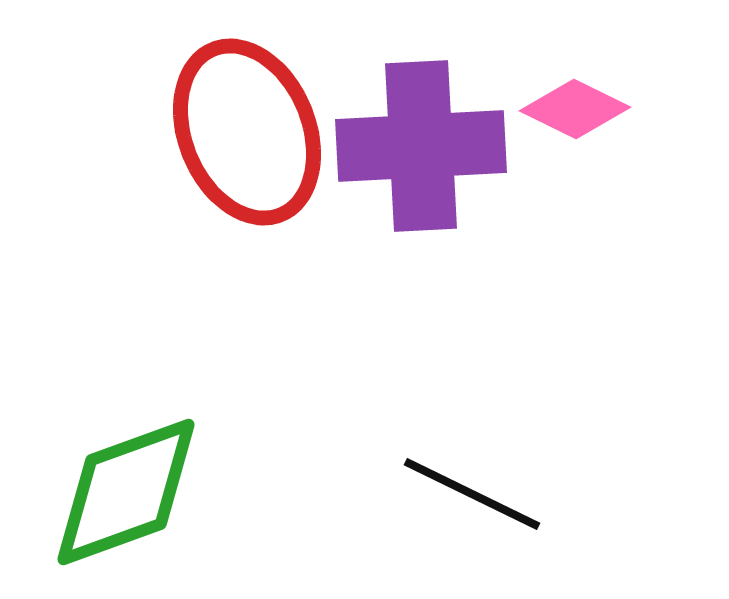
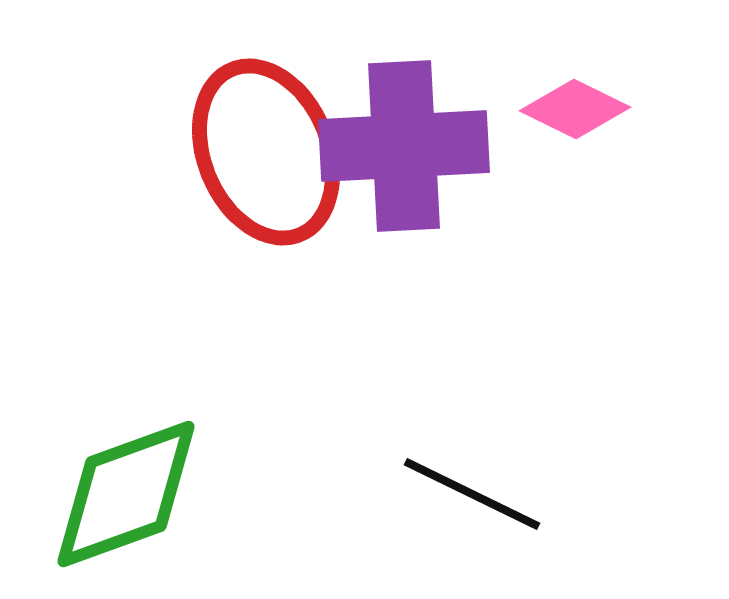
red ellipse: moved 19 px right, 20 px down
purple cross: moved 17 px left
green diamond: moved 2 px down
